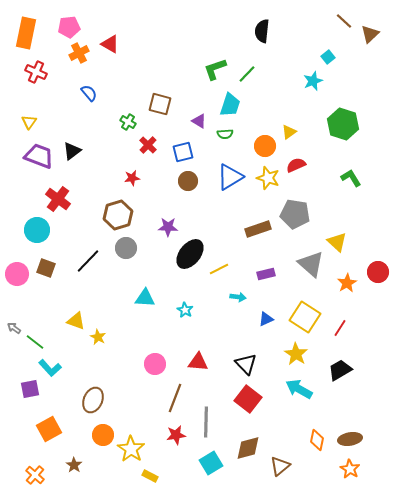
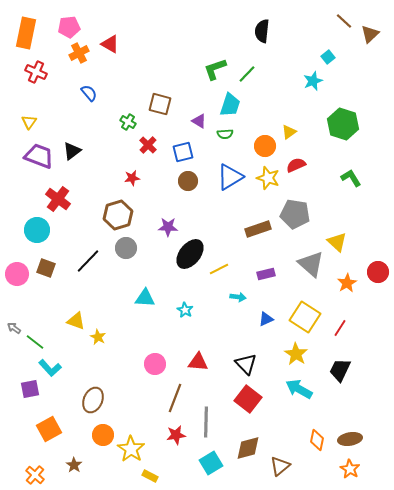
black trapezoid at (340, 370): rotated 35 degrees counterclockwise
